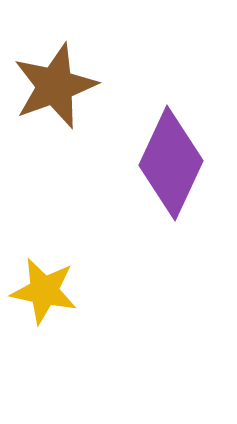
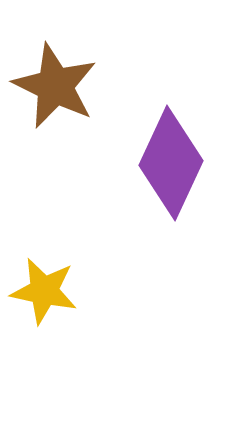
brown star: rotated 26 degrees counterclockwise
